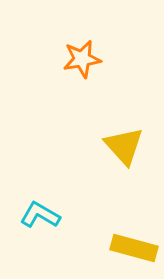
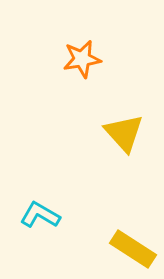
yellow triangle: moved 13 px up
yellow rectangle: moved 1 px left, 1 px down; rotated 18 degrees clockwise
